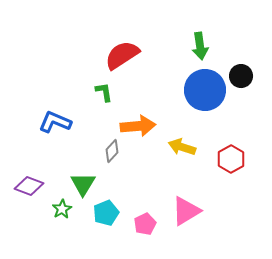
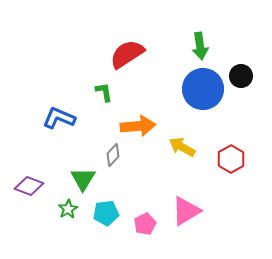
red semicircle: moved 5 px right, 1 px up
blue circle: moved 2 px left, 1 px up
blue L-shape: moved 4 px right, 4 px up
yellow arrow: rotated 12 degrees clockwise
gray diamond: moved 1 px right, 4 px down
green triangle: moved 5 px up
green star: moved 6 px right
cyan pentagon: rotated 15 degrees clockwise
